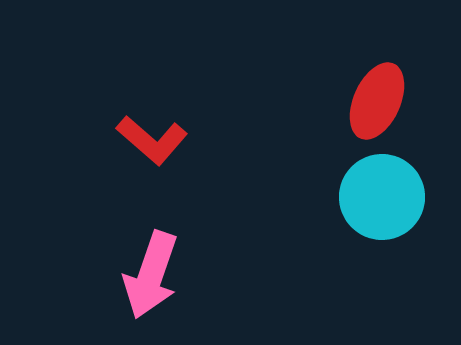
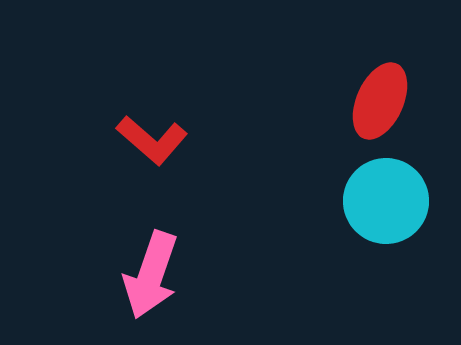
red ellipse: moved 3 px right
cyan circle: moved 4 px right, 4 px down
